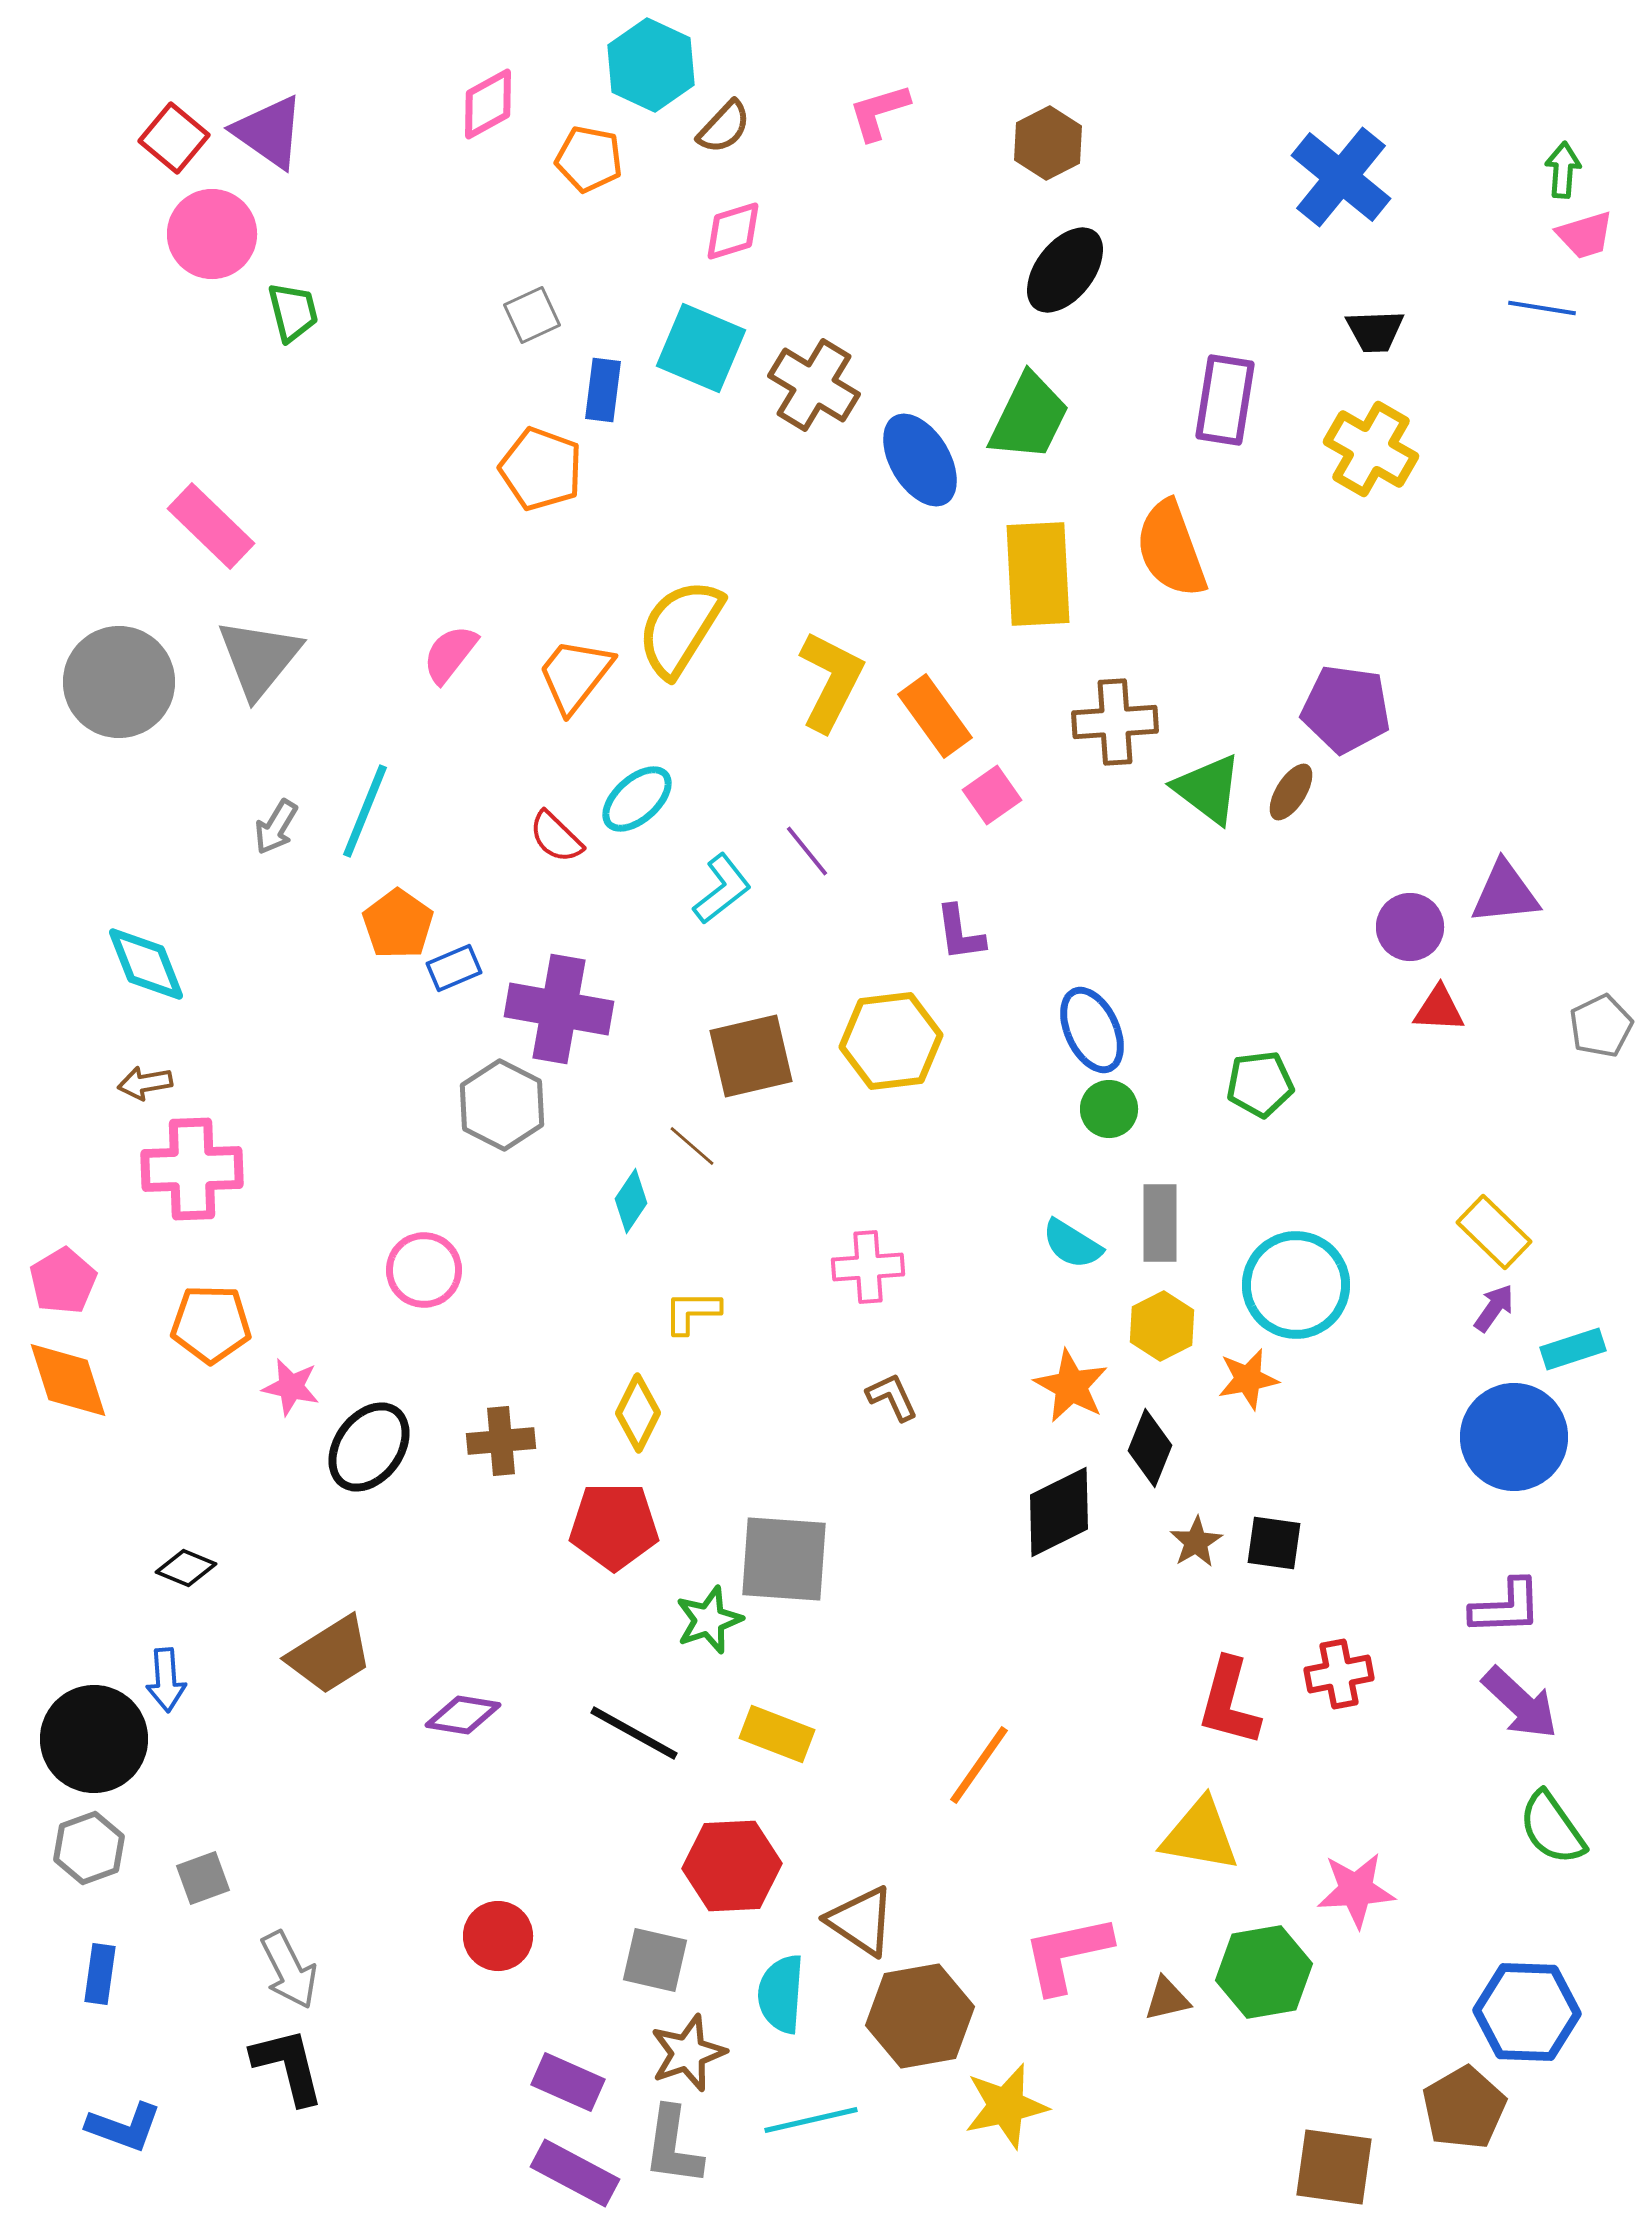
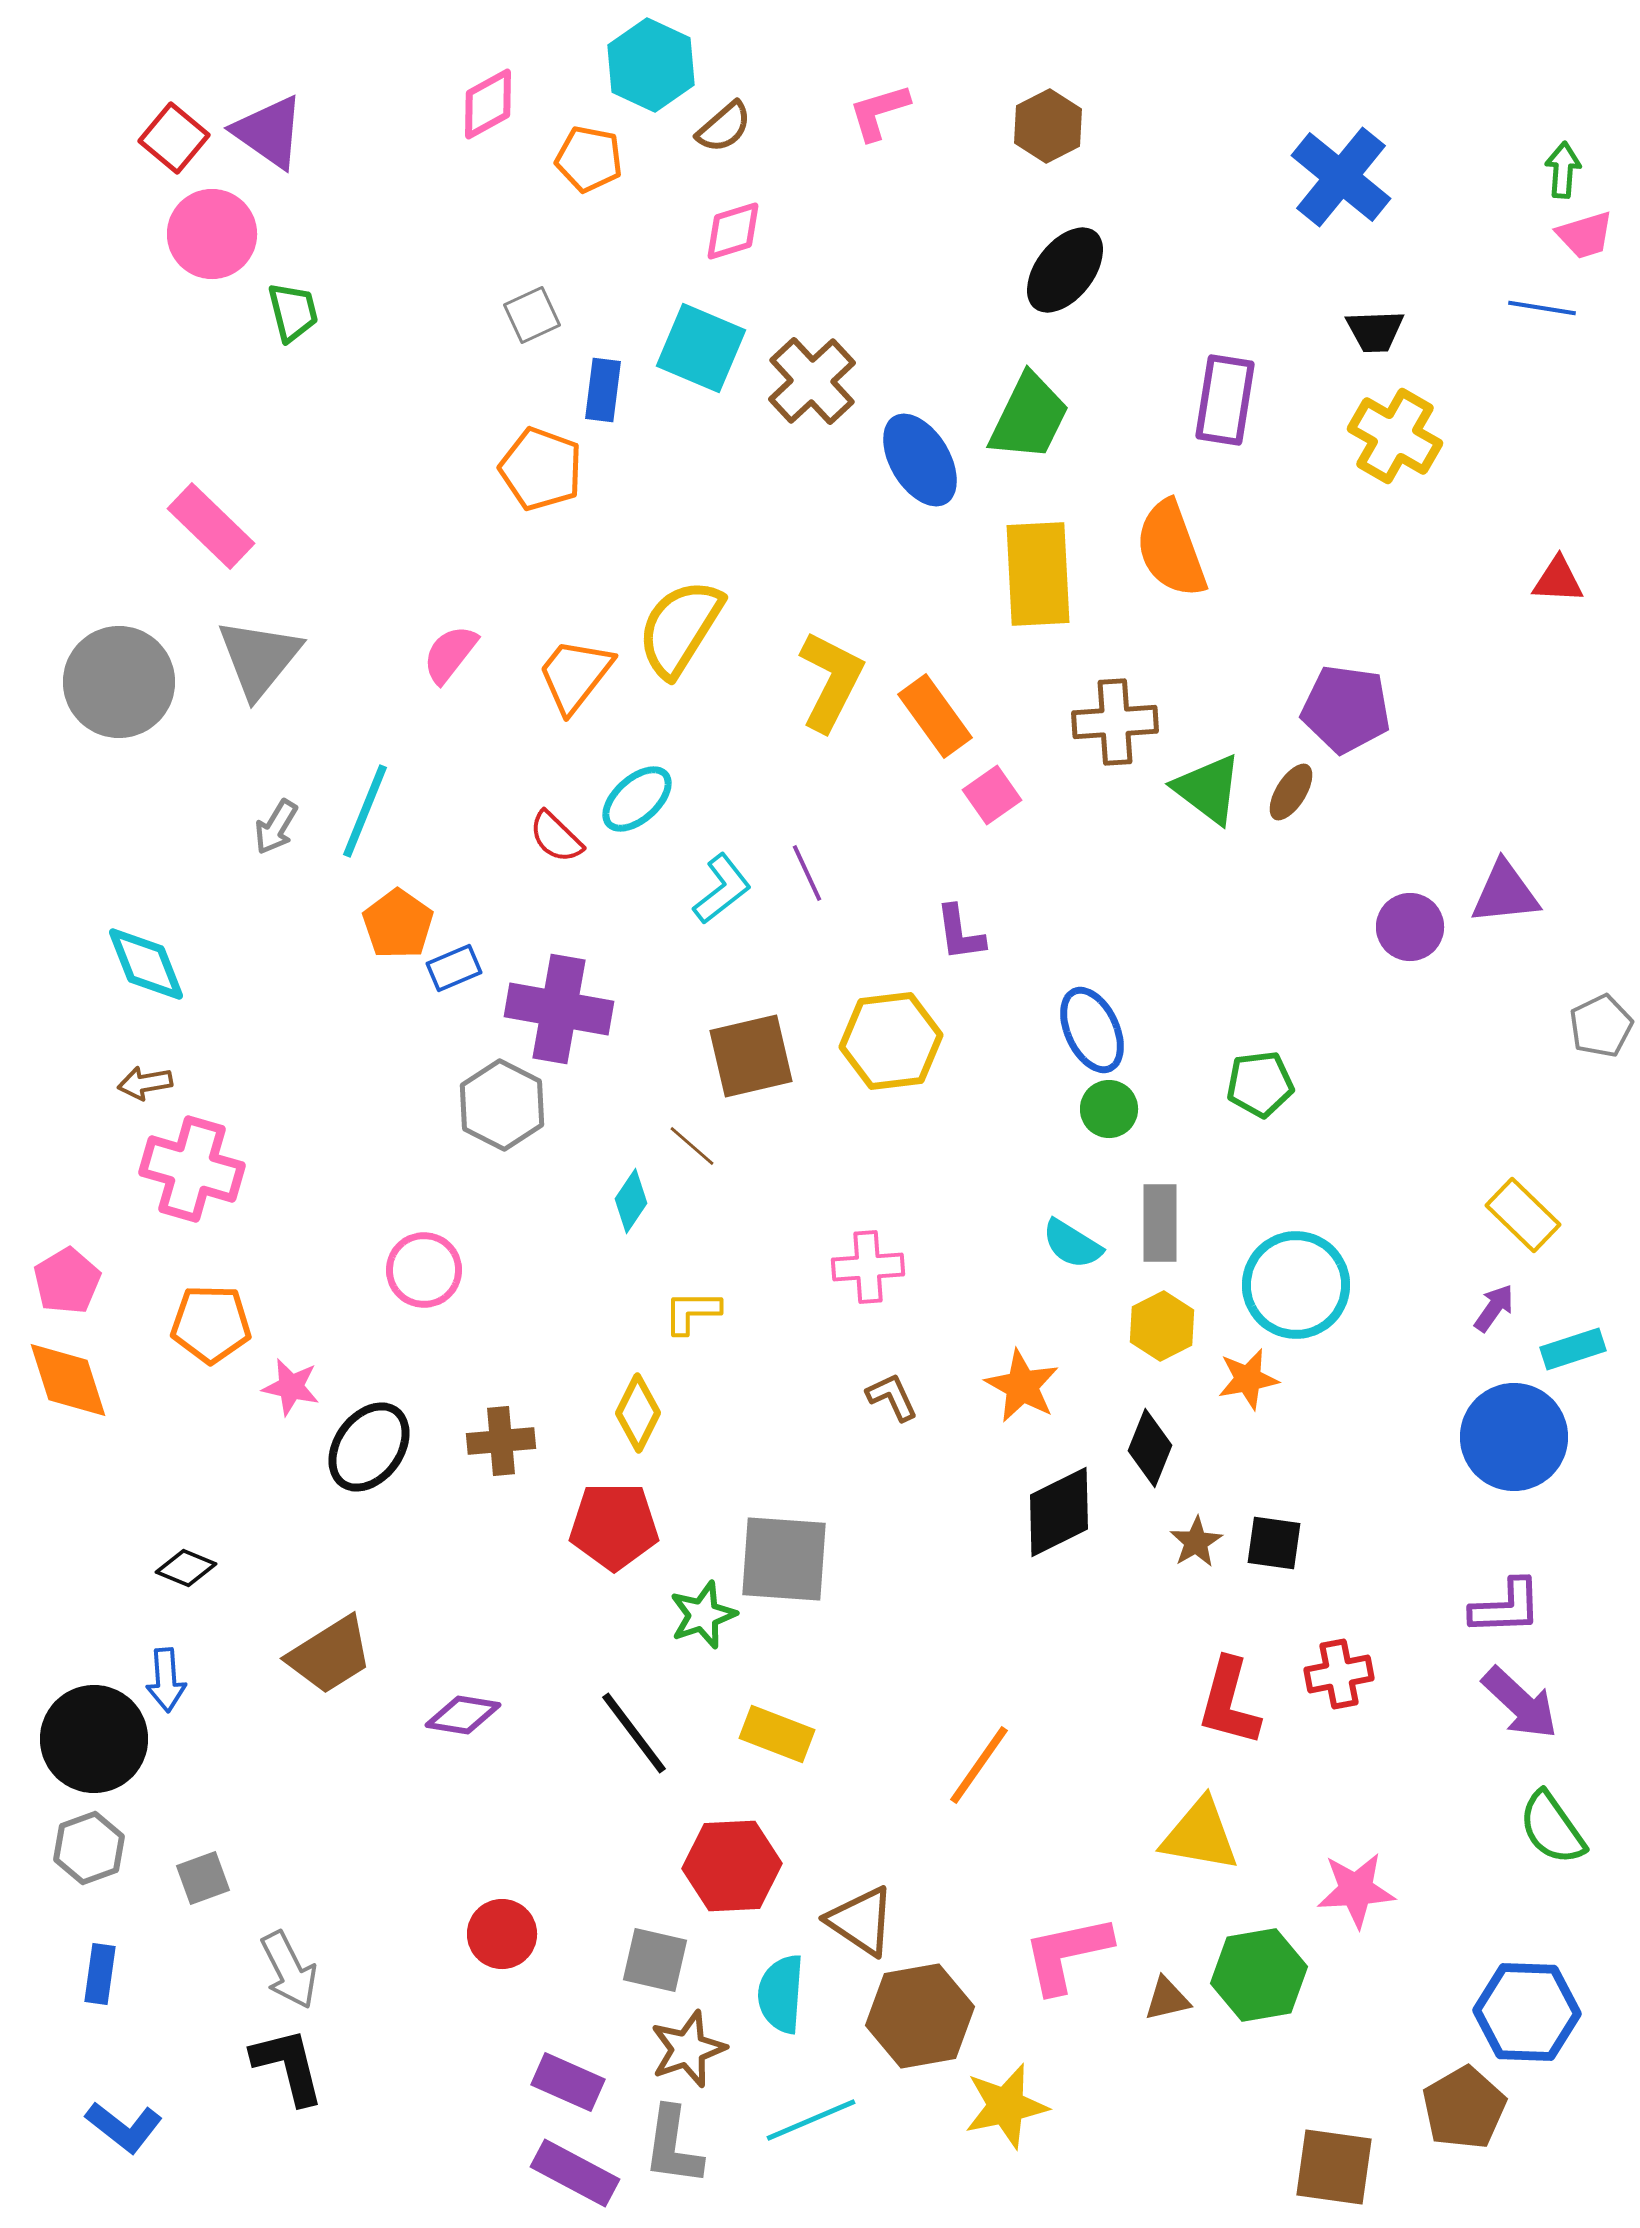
brown semicircle at (724, 127): rotated 6 degrees clockwise
brown hexagon at (1048, 143): moved 17 px up
brown cross at (814, 385): moved 2 px left, 4 px up; rotated 16 degrees clockwise
yellow cross at (1371, 449): moved 24 px right, 13 px up
purple line at (807, 851): moved 22 px down; rotated 14 degrees clockwise
red triangle at (1439, 1009): moved 119 px right, 429 px up
pink cross at (192, 1169): rotated 18 degrees clockwise
yellow rectangle at (1494, 1232): moved 29 px right, 17 px up
pink pentagon at (63, 1281): moved 4 px right
orange star at (1071, 1386): moved 49 px left
green star at (709, 1620): moved 6 px left, 5 px up
black line at (634, 1733): rotated 24 degrees clockwise
red circle at (498, 1936): moved 4 px right, 2 px up
green hexagon at (1264, 1972): moved 5 px left, 3 px down
brown star at (688, 2053): moved 4 px up
cyan line at (811, 2120): rotated 10 degrees counterclockwise
blue L-shape at (124, 2127): rotated 18 degrees clockwise
